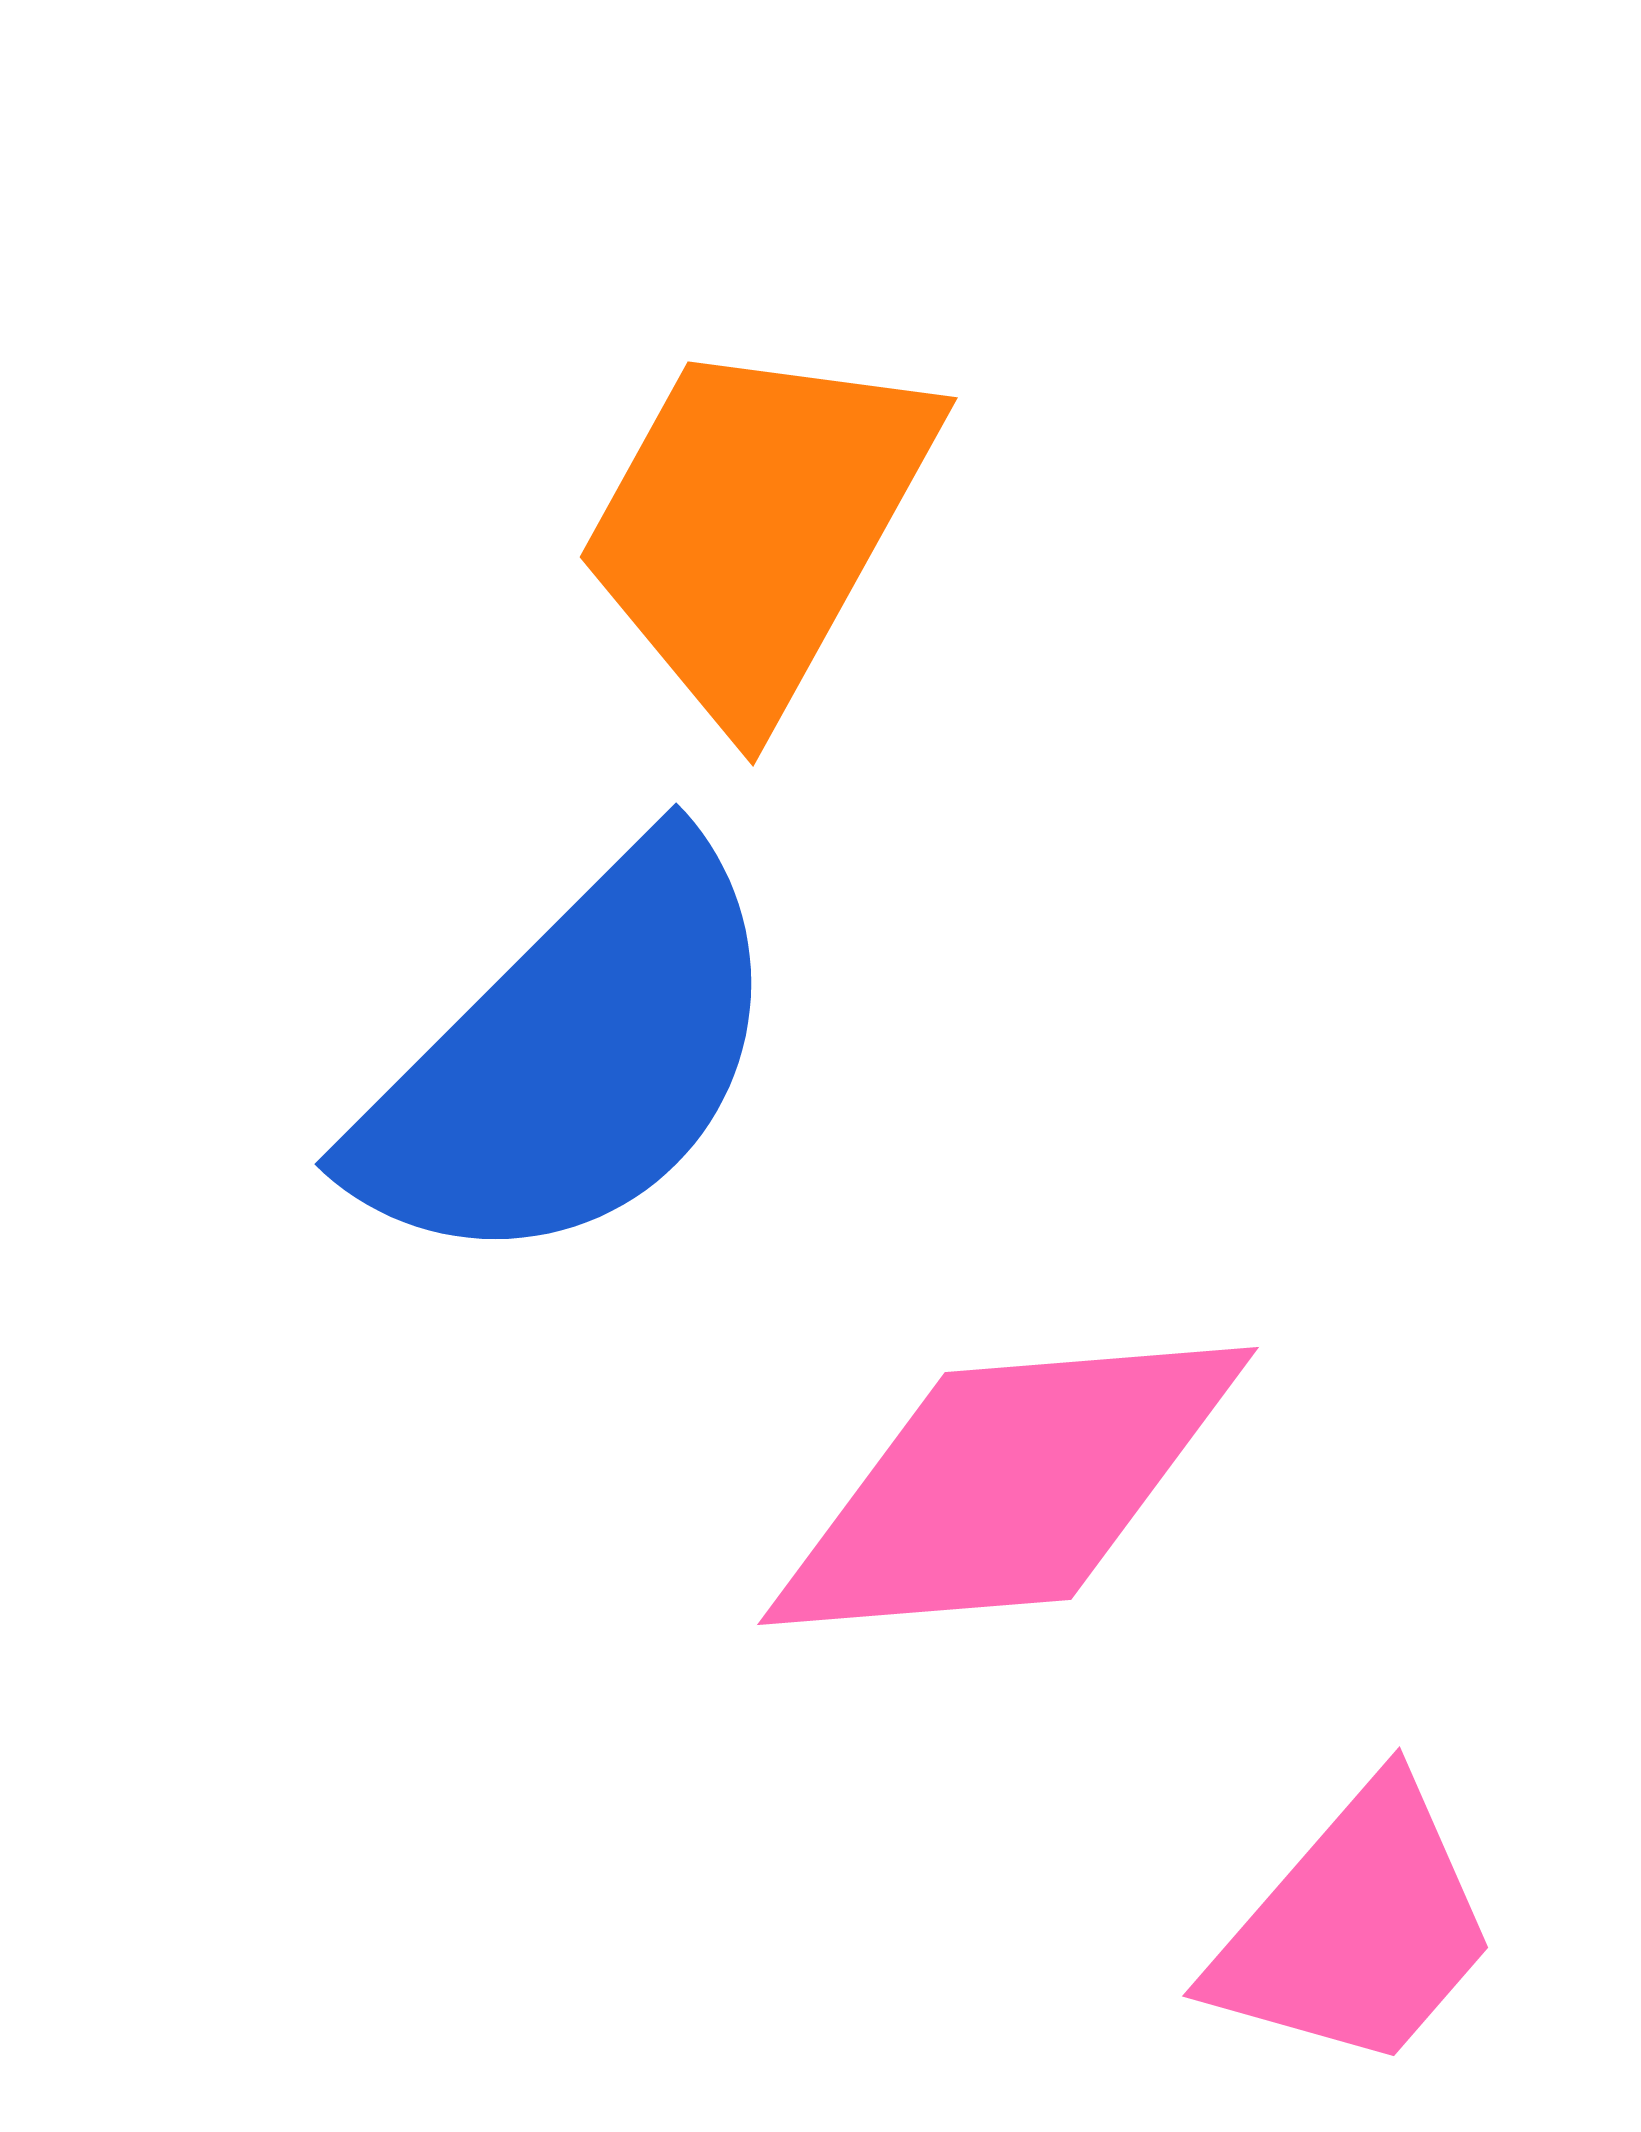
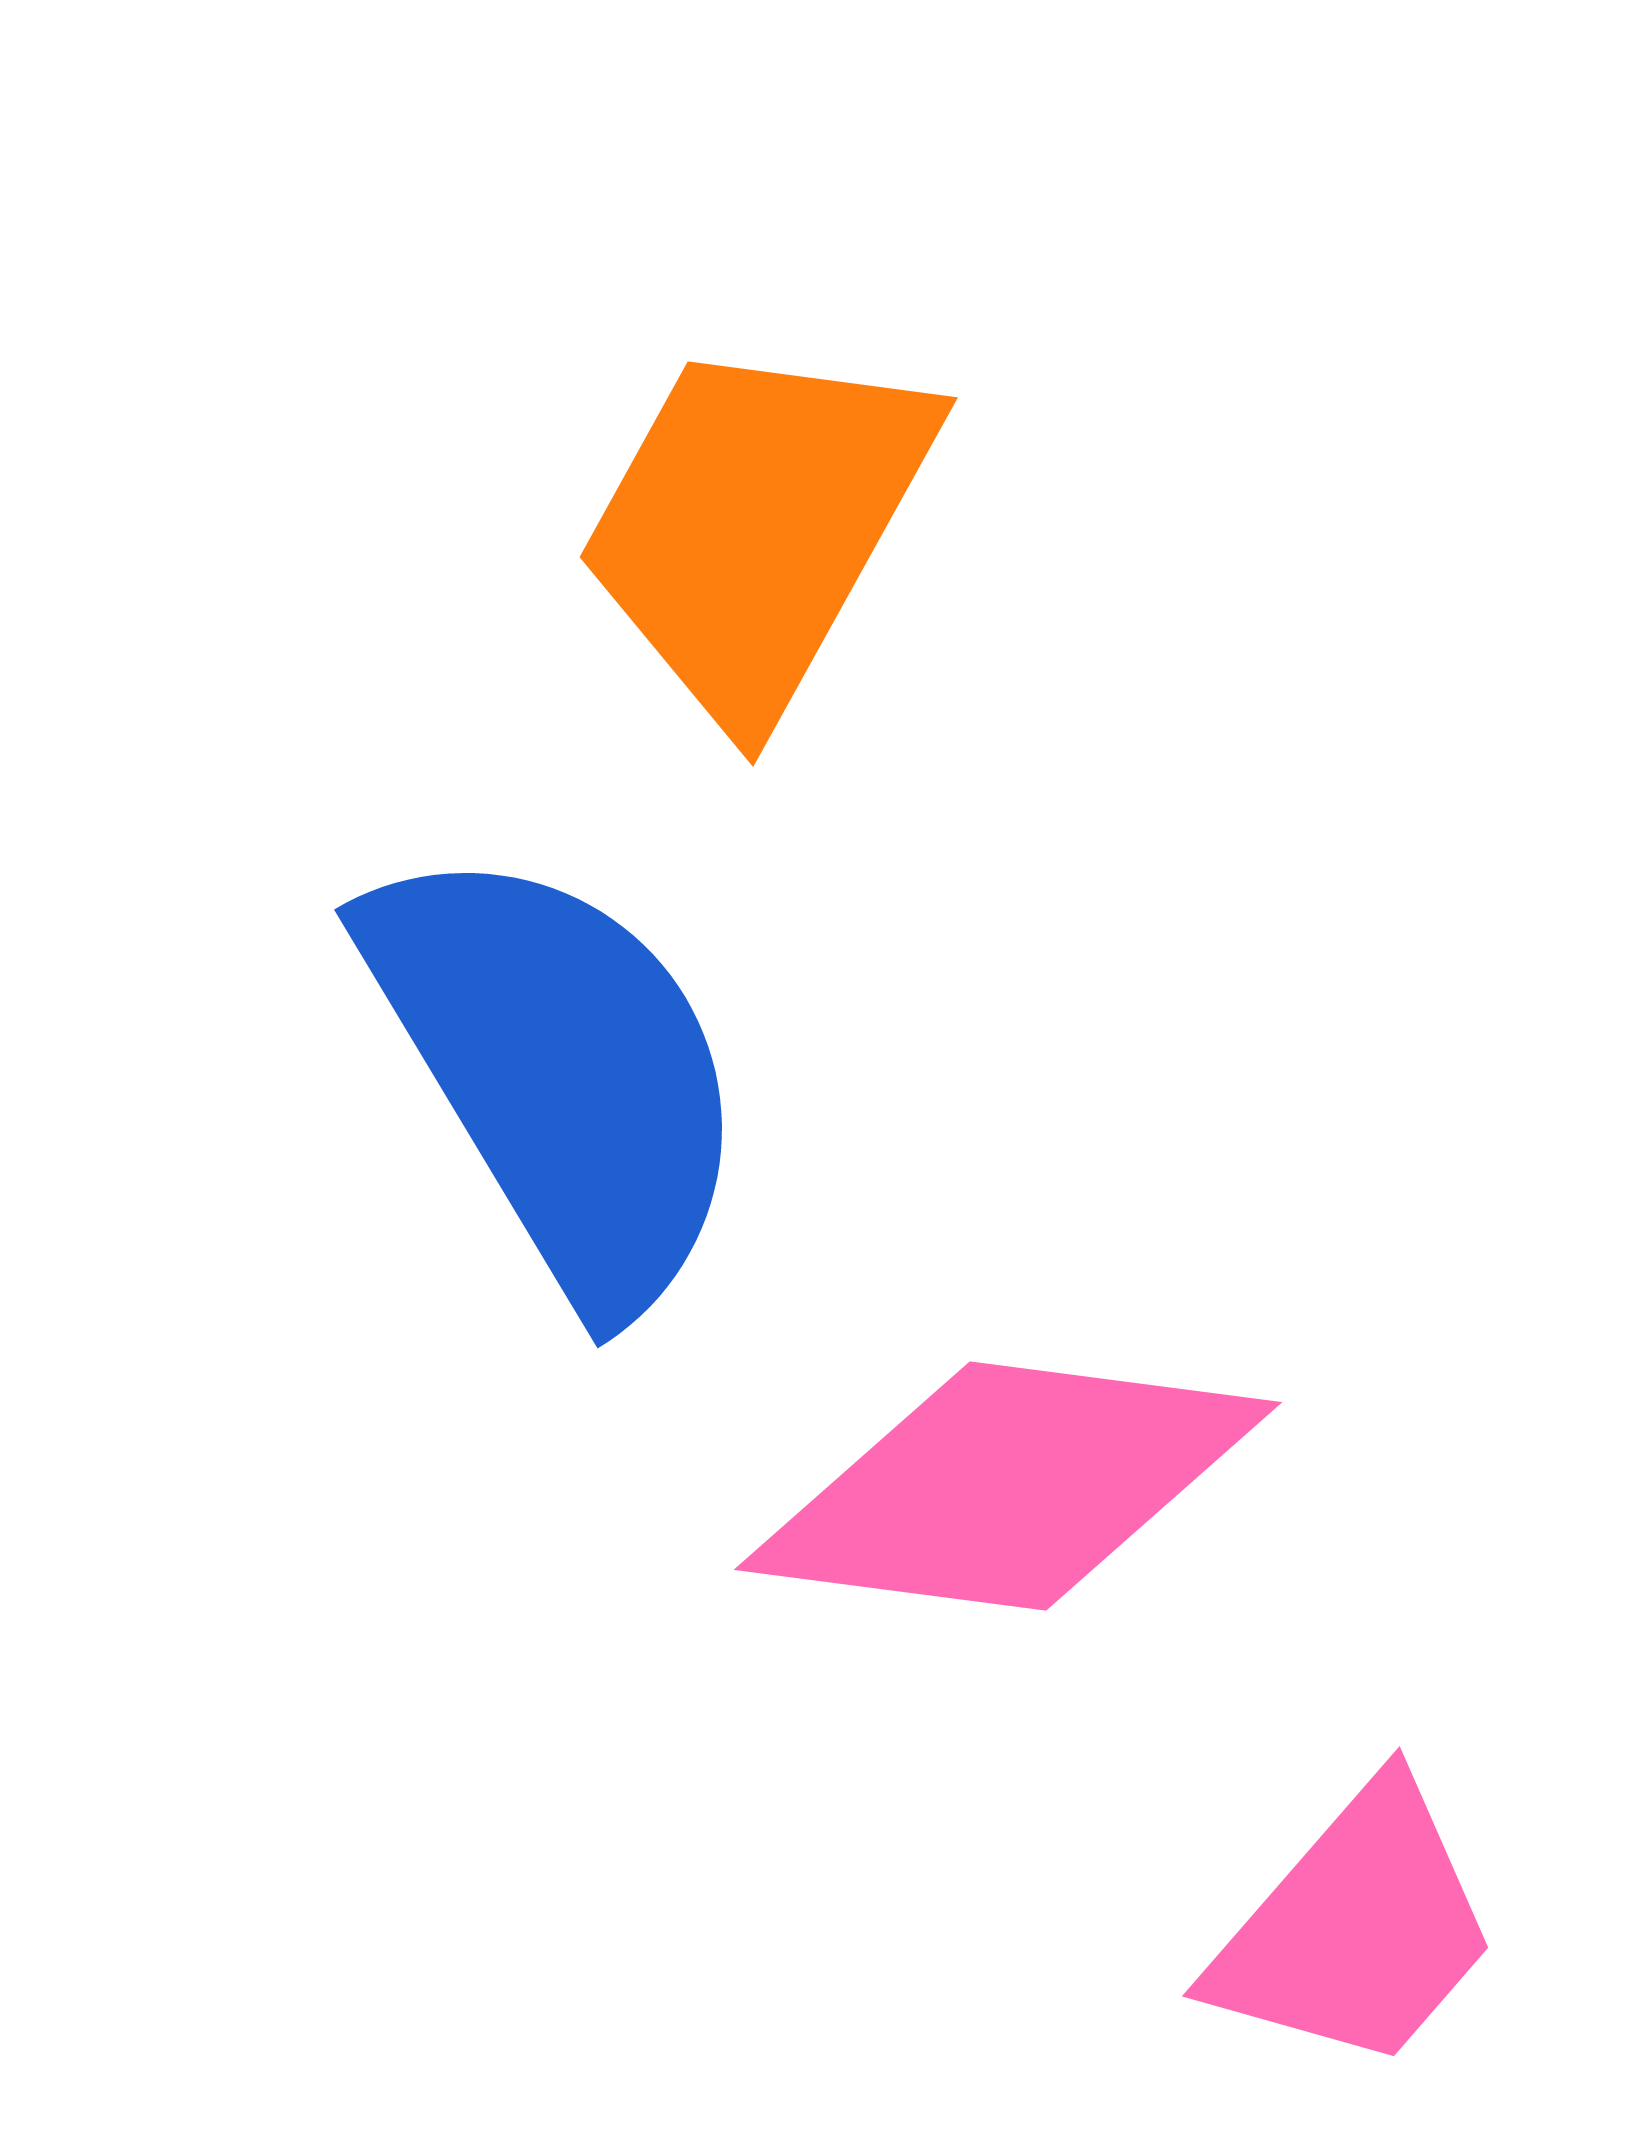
blue semicircle: moved 13 px left, 13 px down; rotated 76 degrees counterclockwise
pink diamond: rotated 12 degrees clockwise
